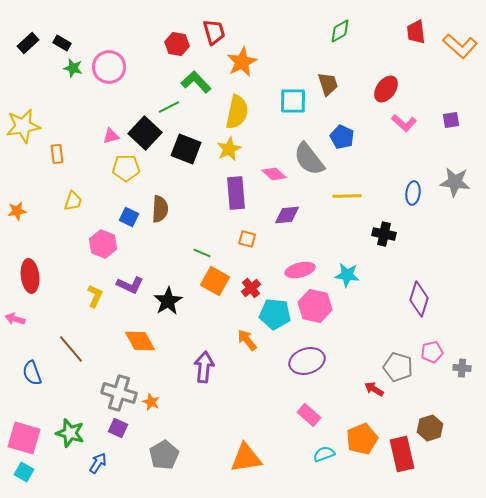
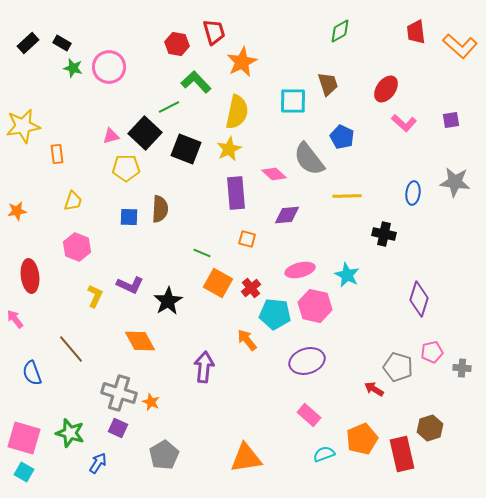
blue square at (129, 217): rotated 24 degrees counterclockwise
pink hexagon at (103, 244): moved 26 px left, 3 px down
cyan star at (347, 275): rotated 20 degrees clockwise
orange square at (215, 281): moved 3 px right, 2 px down
pink arrow at (15, 319): rotated 36 degrees clockwise
